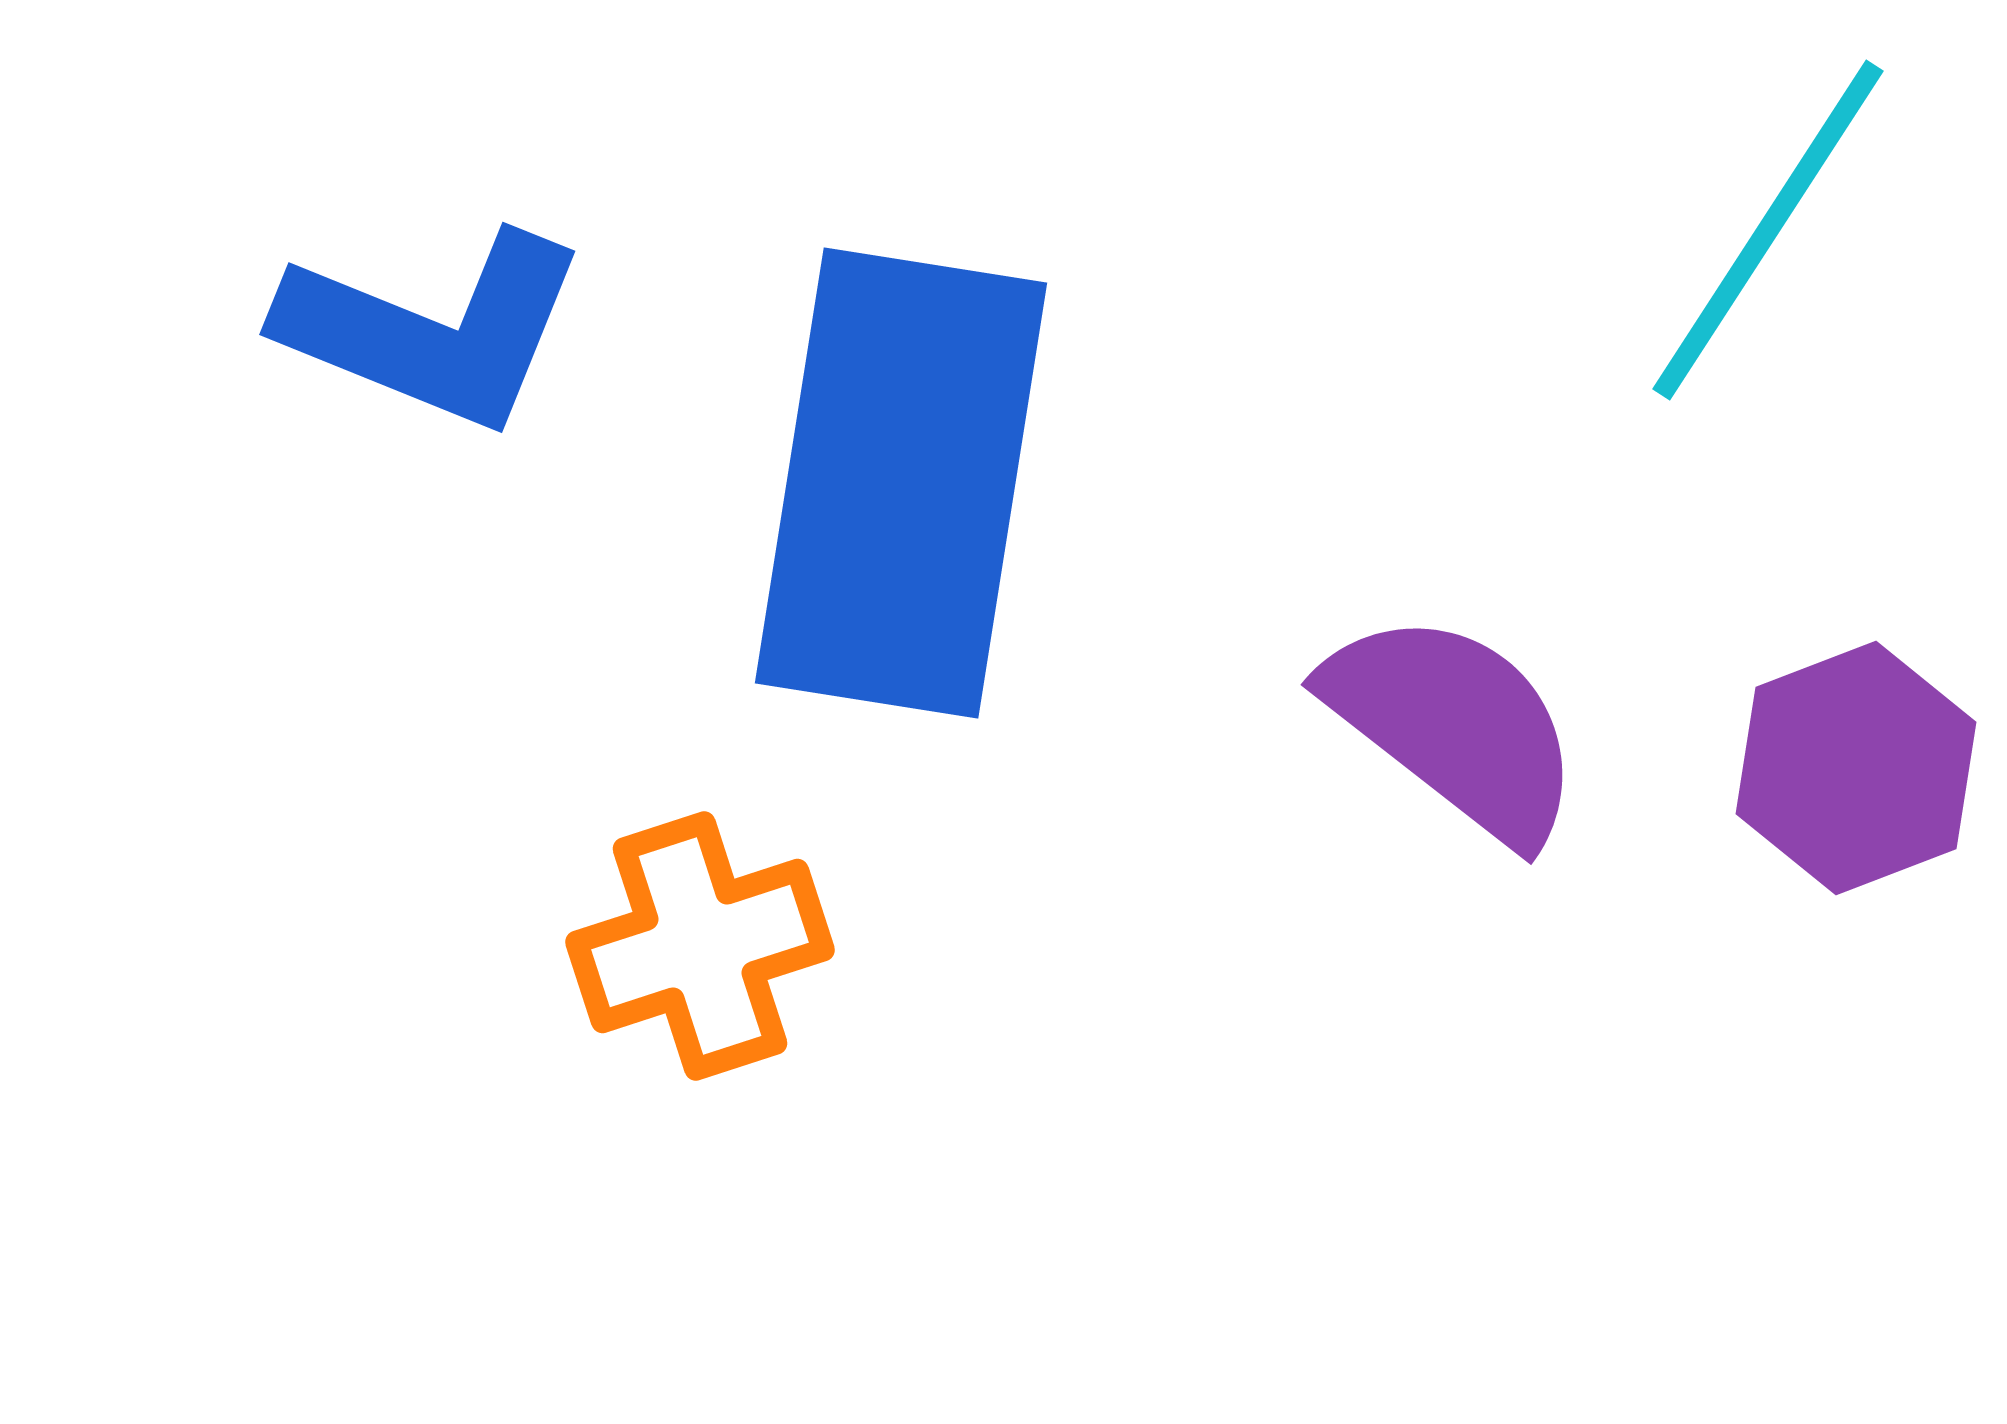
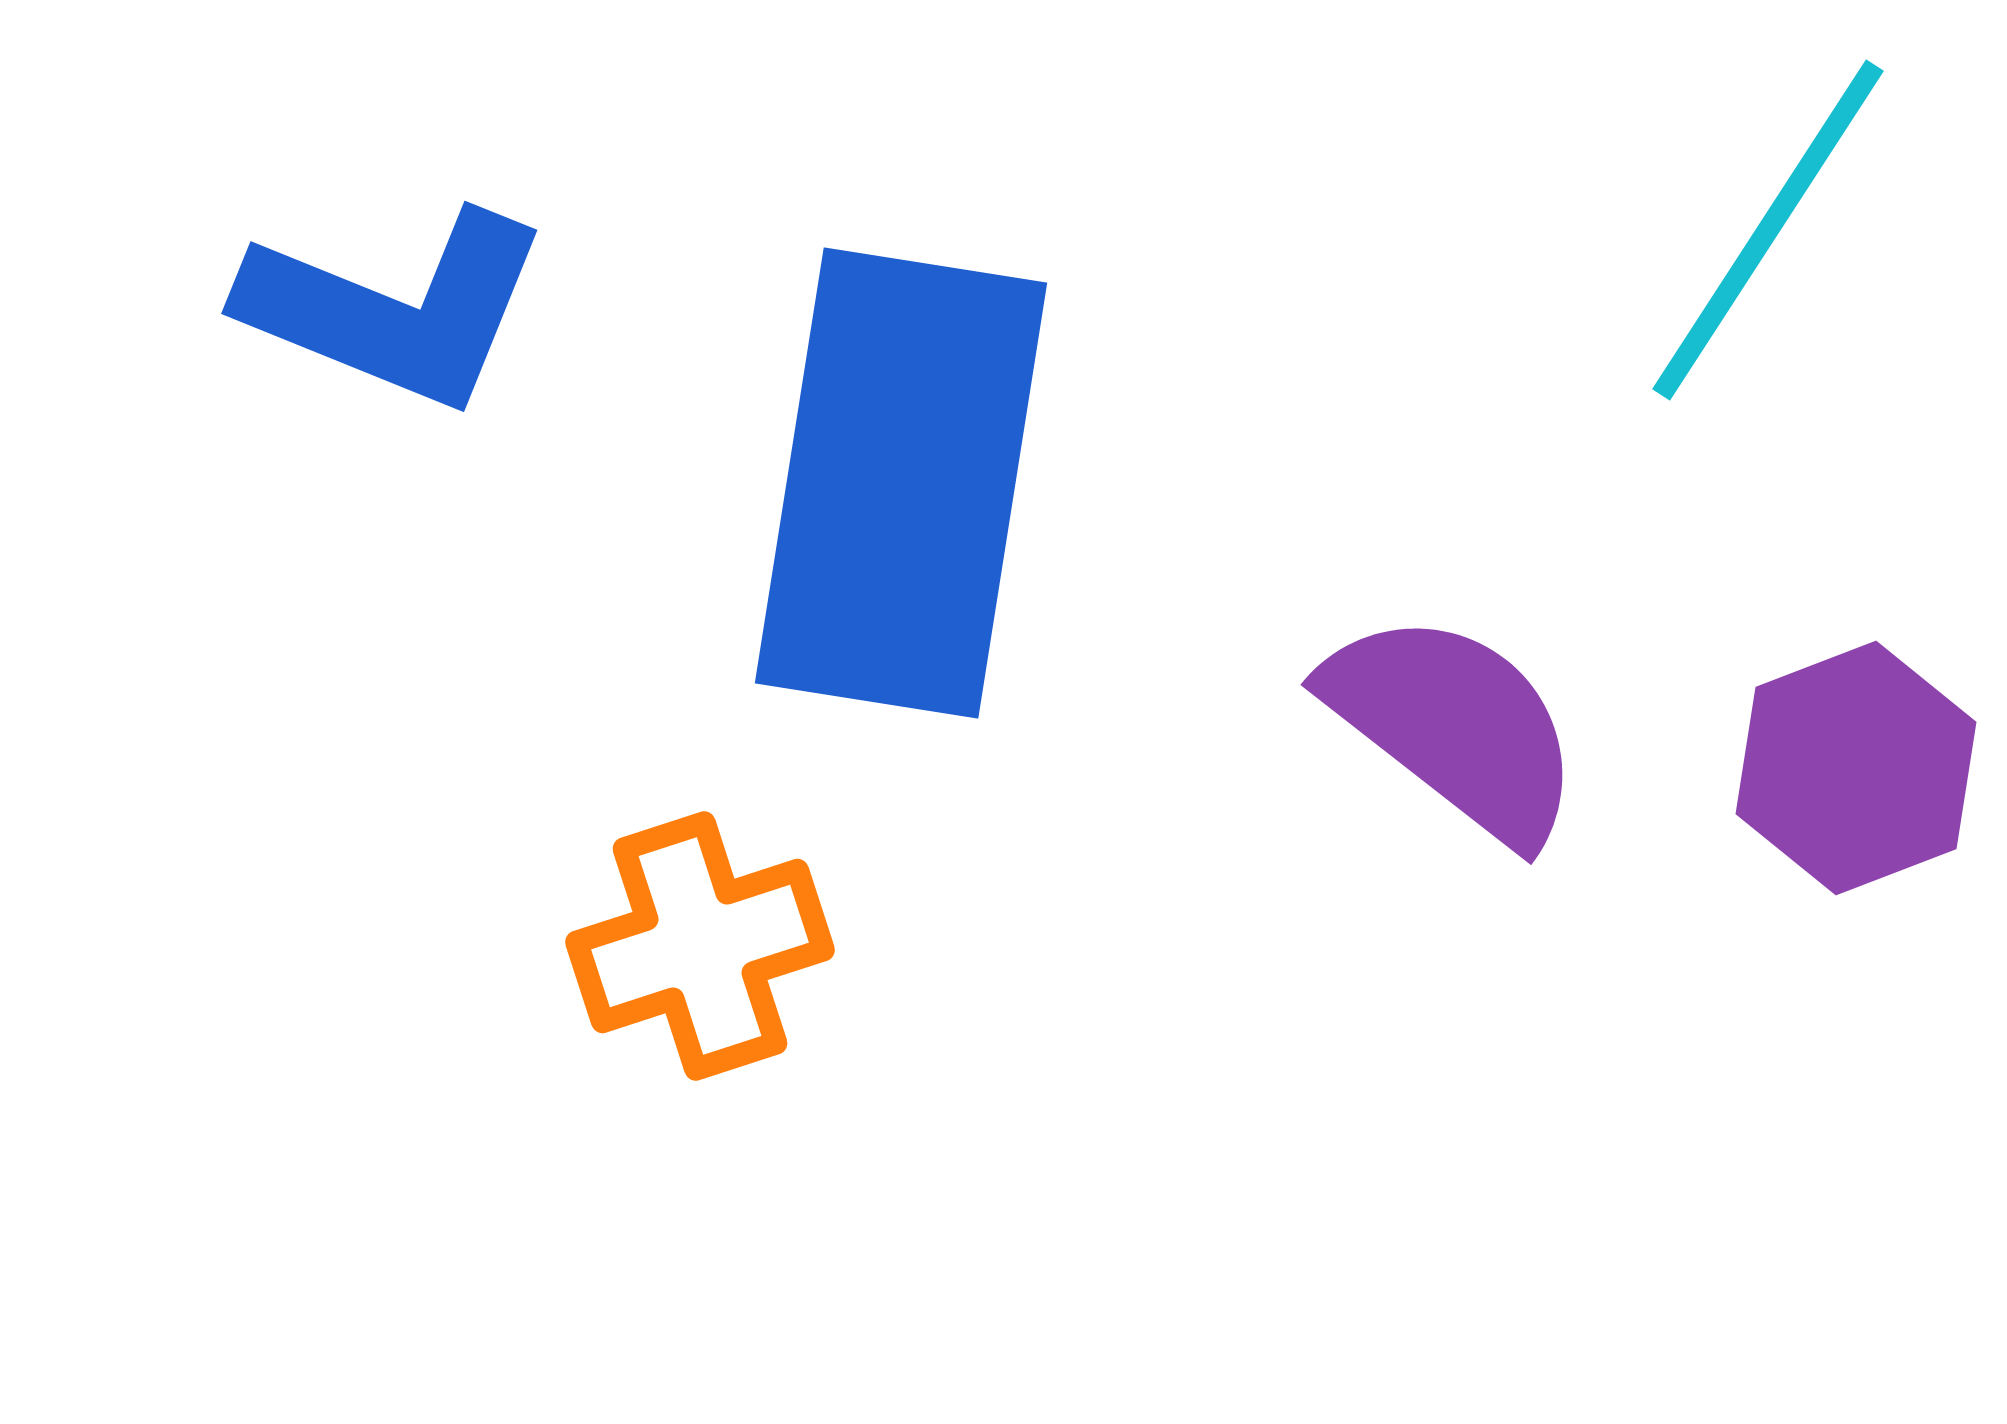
blue L-shape: moved 38 px left, 21 px up
